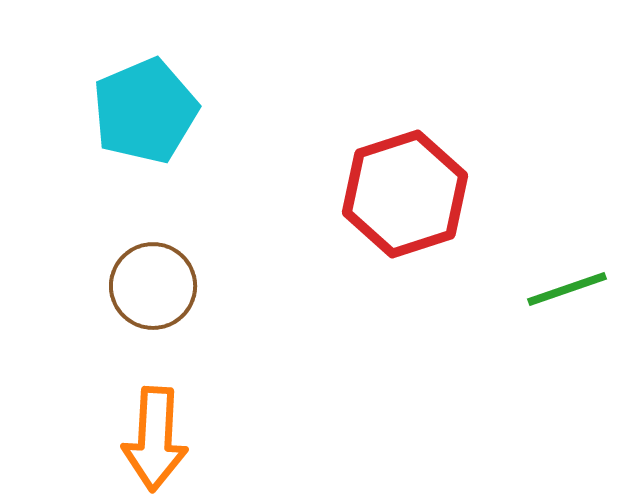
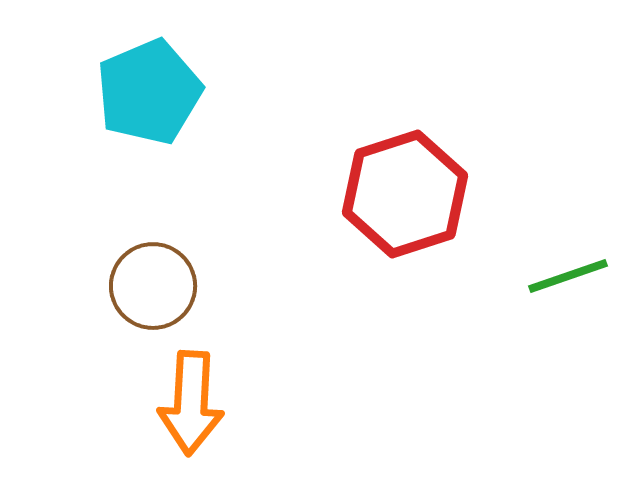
cyan pentagon: moved 4 px right, 19 px up
green line: moved 1 px right, 13 px up
orange arrow: moved 36 px right, 36 px up
